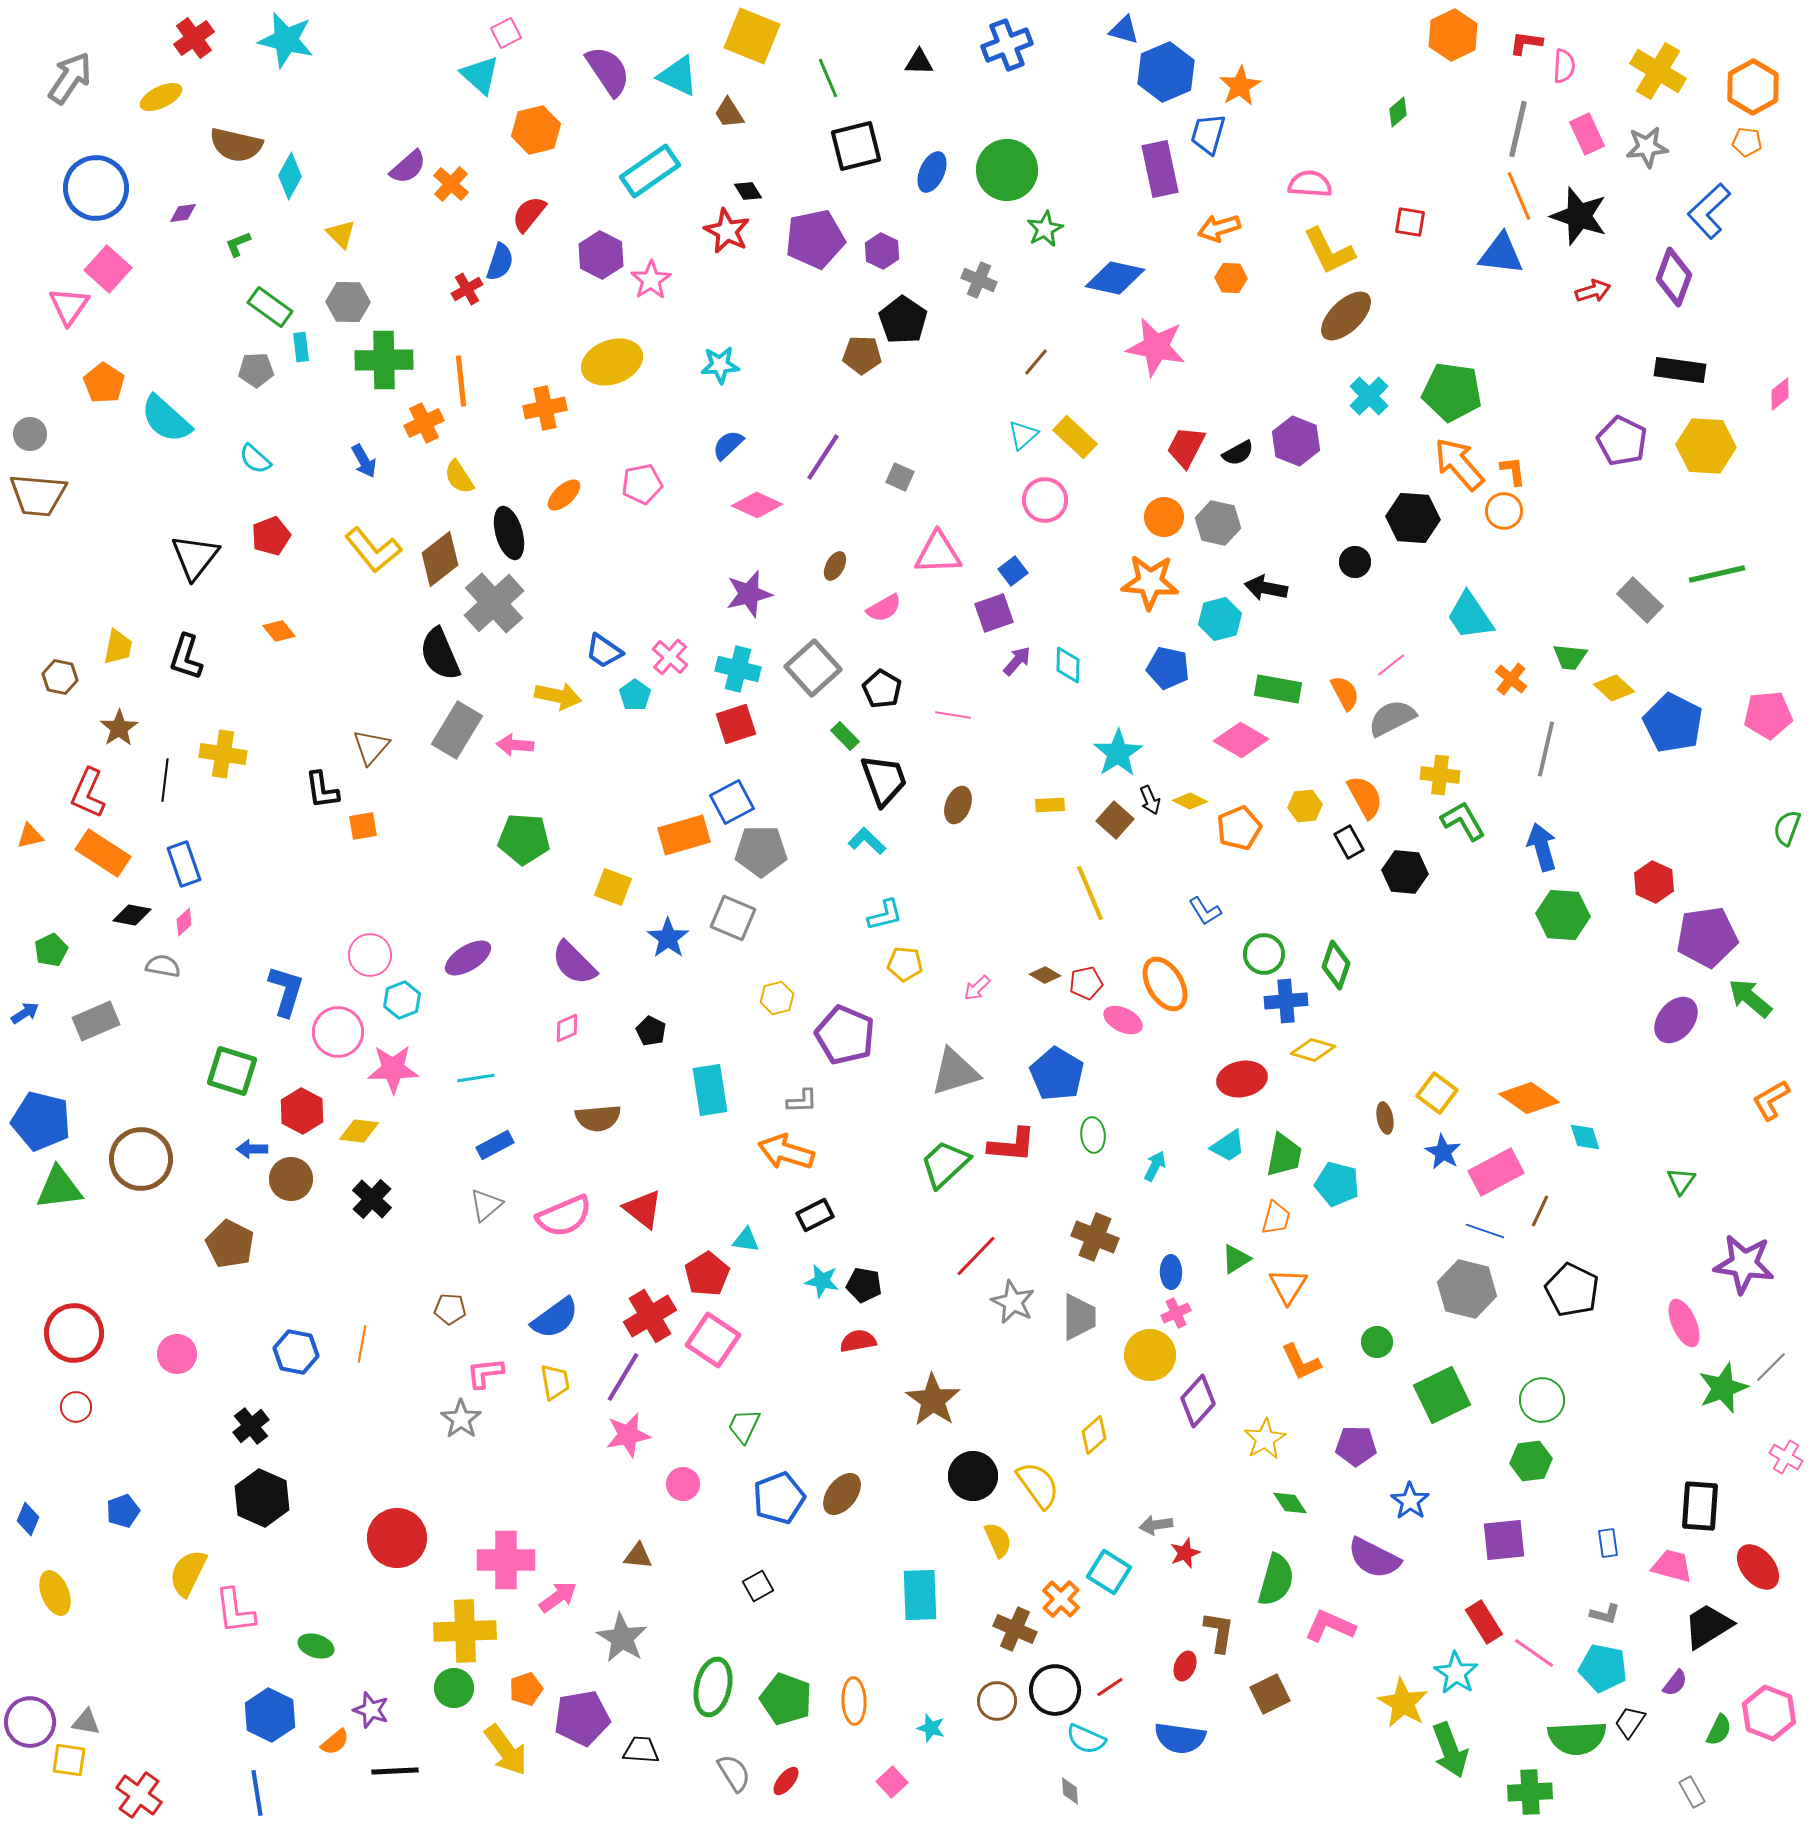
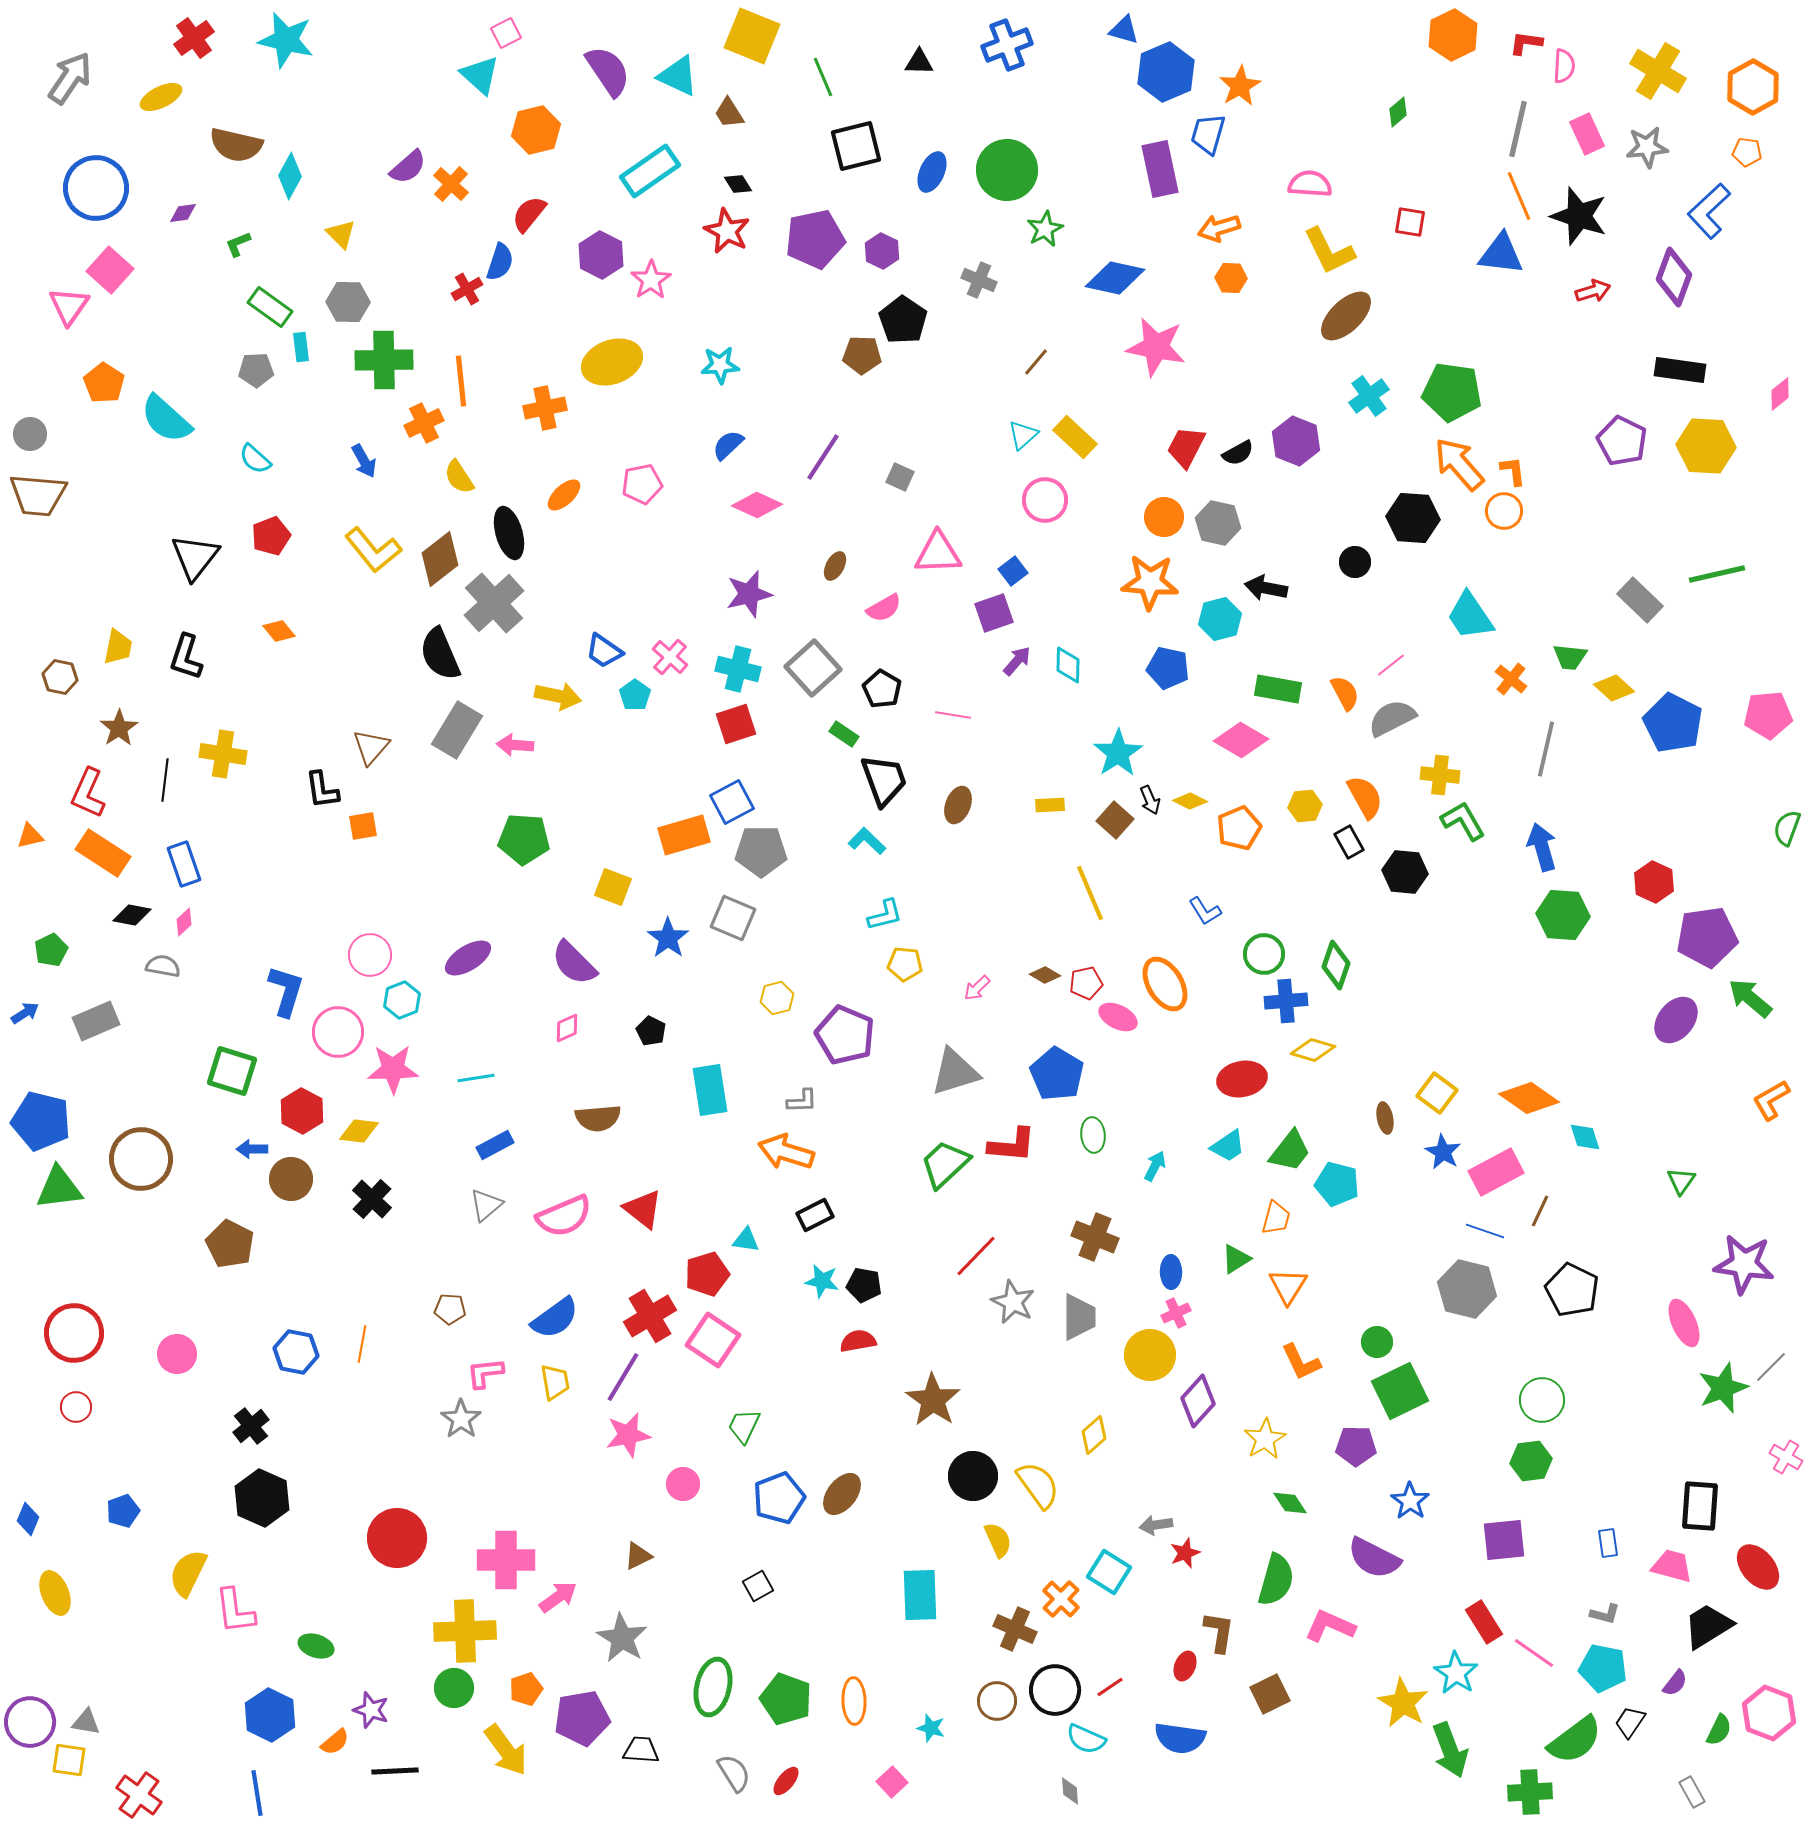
green line at (828, 78): moved 5 px left, 1 px up
orange pentagon at (1747, 142): moved 10 px down
black diamond at (748, 191): moved 10 px left, 7 px up
pink square at (108, 269): moved 2 px right, 1 px down
cyan cross at (1369, 396): rotated 9 degrees clockwise
green rectangle at (845, 736): moved 1 px left, 2 px up; rotated 12 degrees counterclockwise
pink ellipse at (1123, 1020): moved 5 px left, 3 px up
green trapezoid at (1284, 1155): moved 6 px right, 4 px up; rotated 27 degrees clockwise
red pentagon at (707, 1274): rotated 15 degrees clockwise
green square at (1442, 1395): moved 42 px left, 4 px up
brown triangle at (638, 1556): rotated 32 degrees counterclockwise
green semicircle at (1577, 1738): moved 2 px left, 2 px down; rotated 34 degrees counterclockwise
